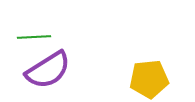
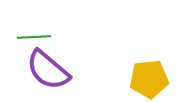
purple semicircle: rotated 72 degrees clockwise
